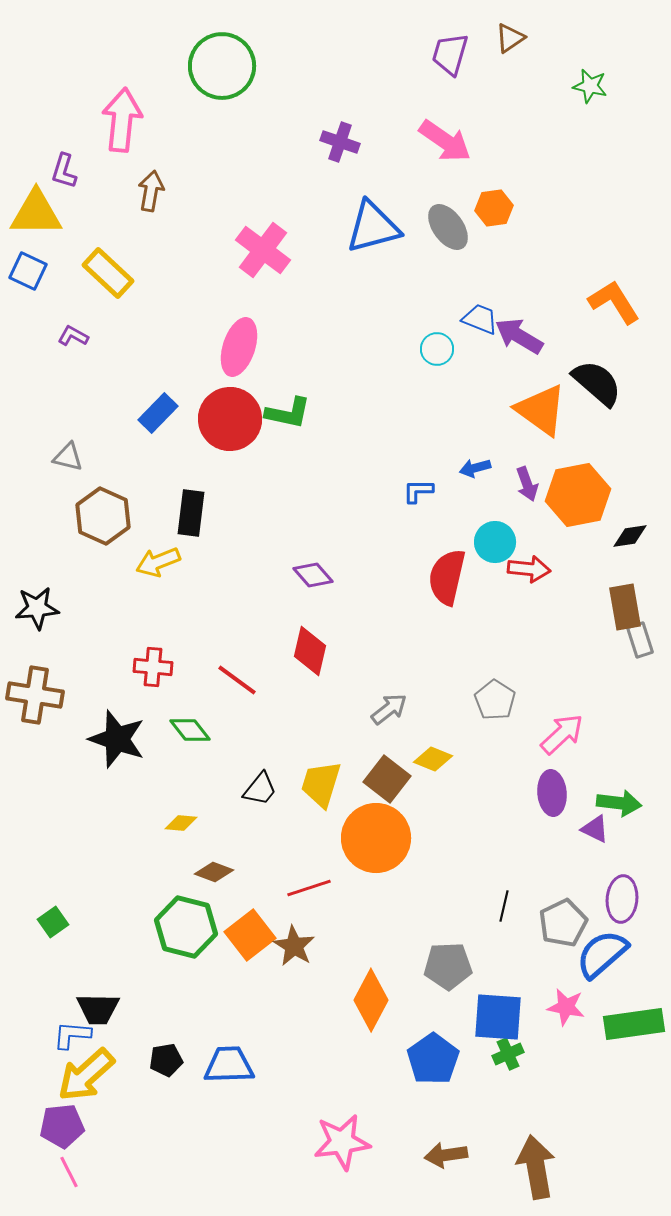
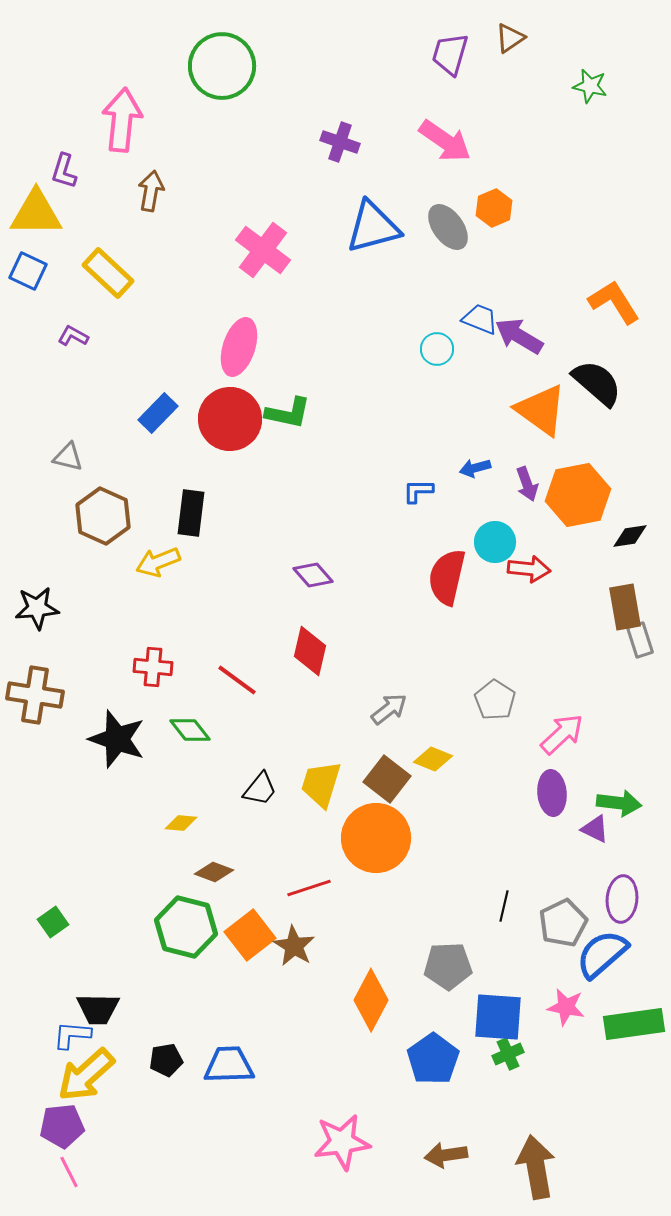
orange hexagon at (494, 208): rotated 15 degrees counterclockwise
